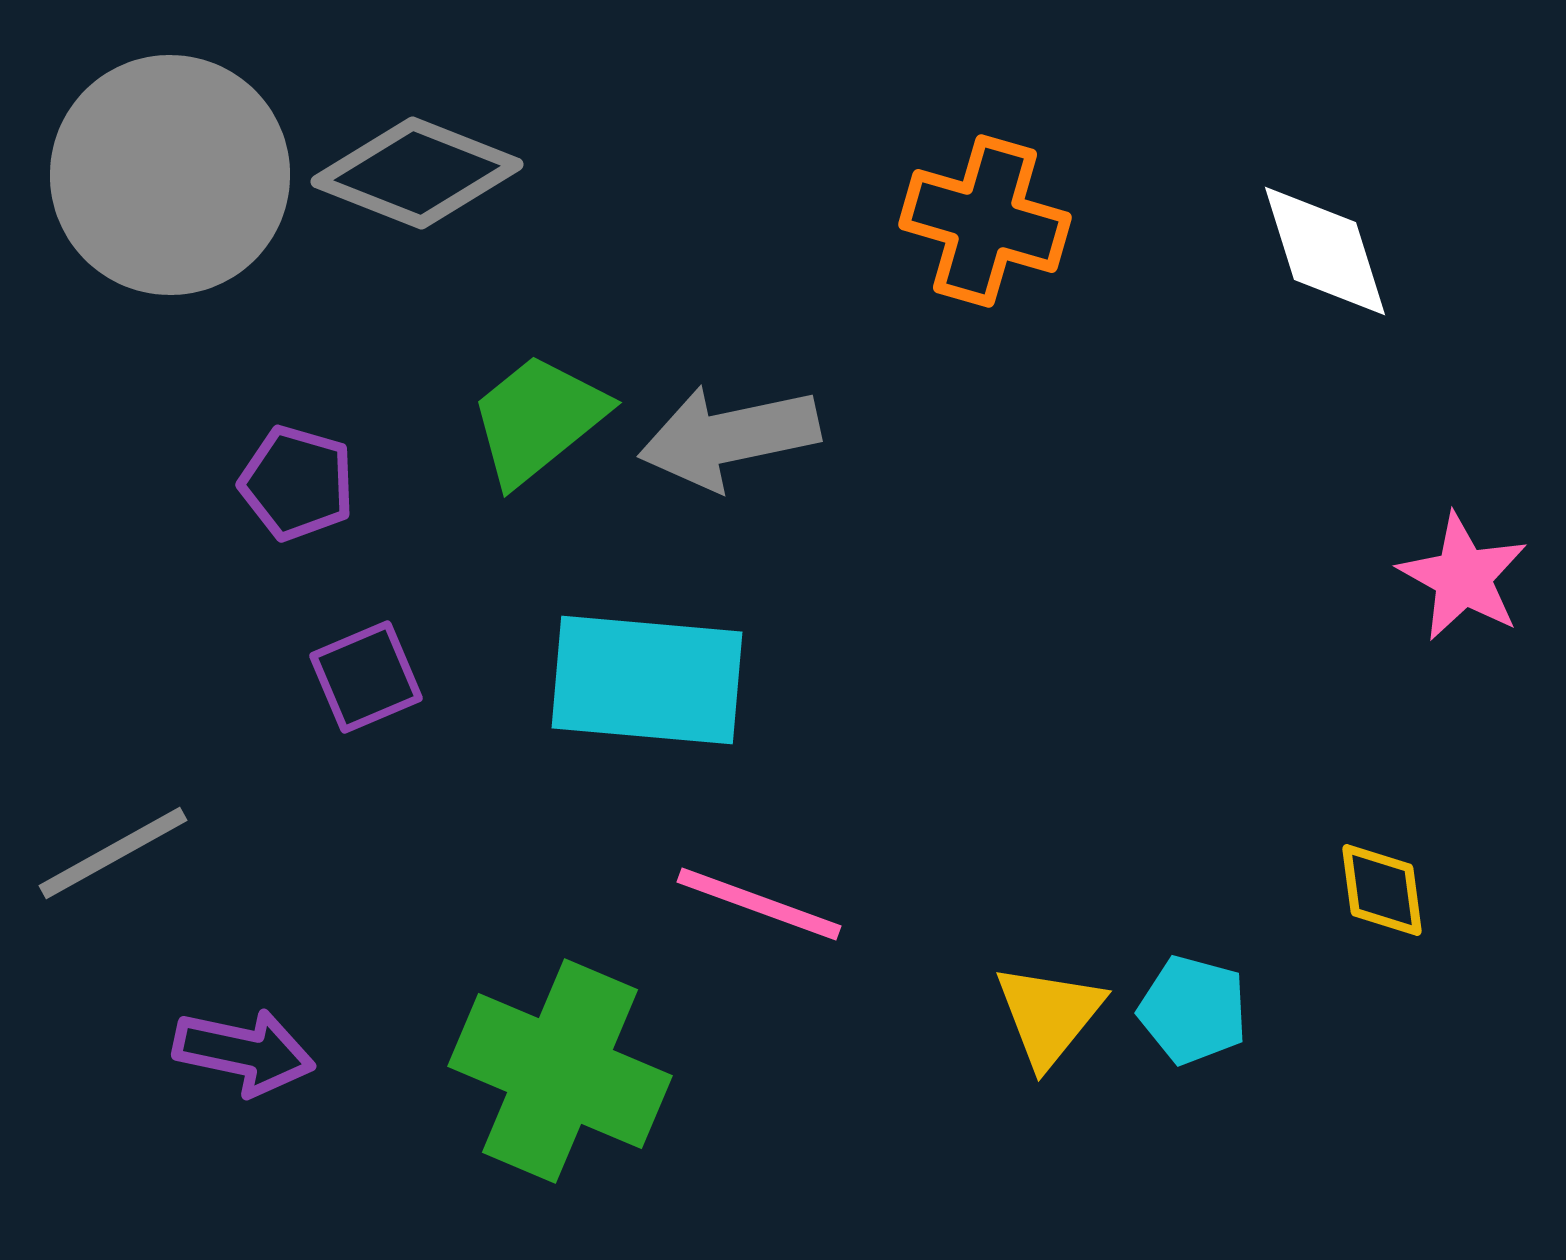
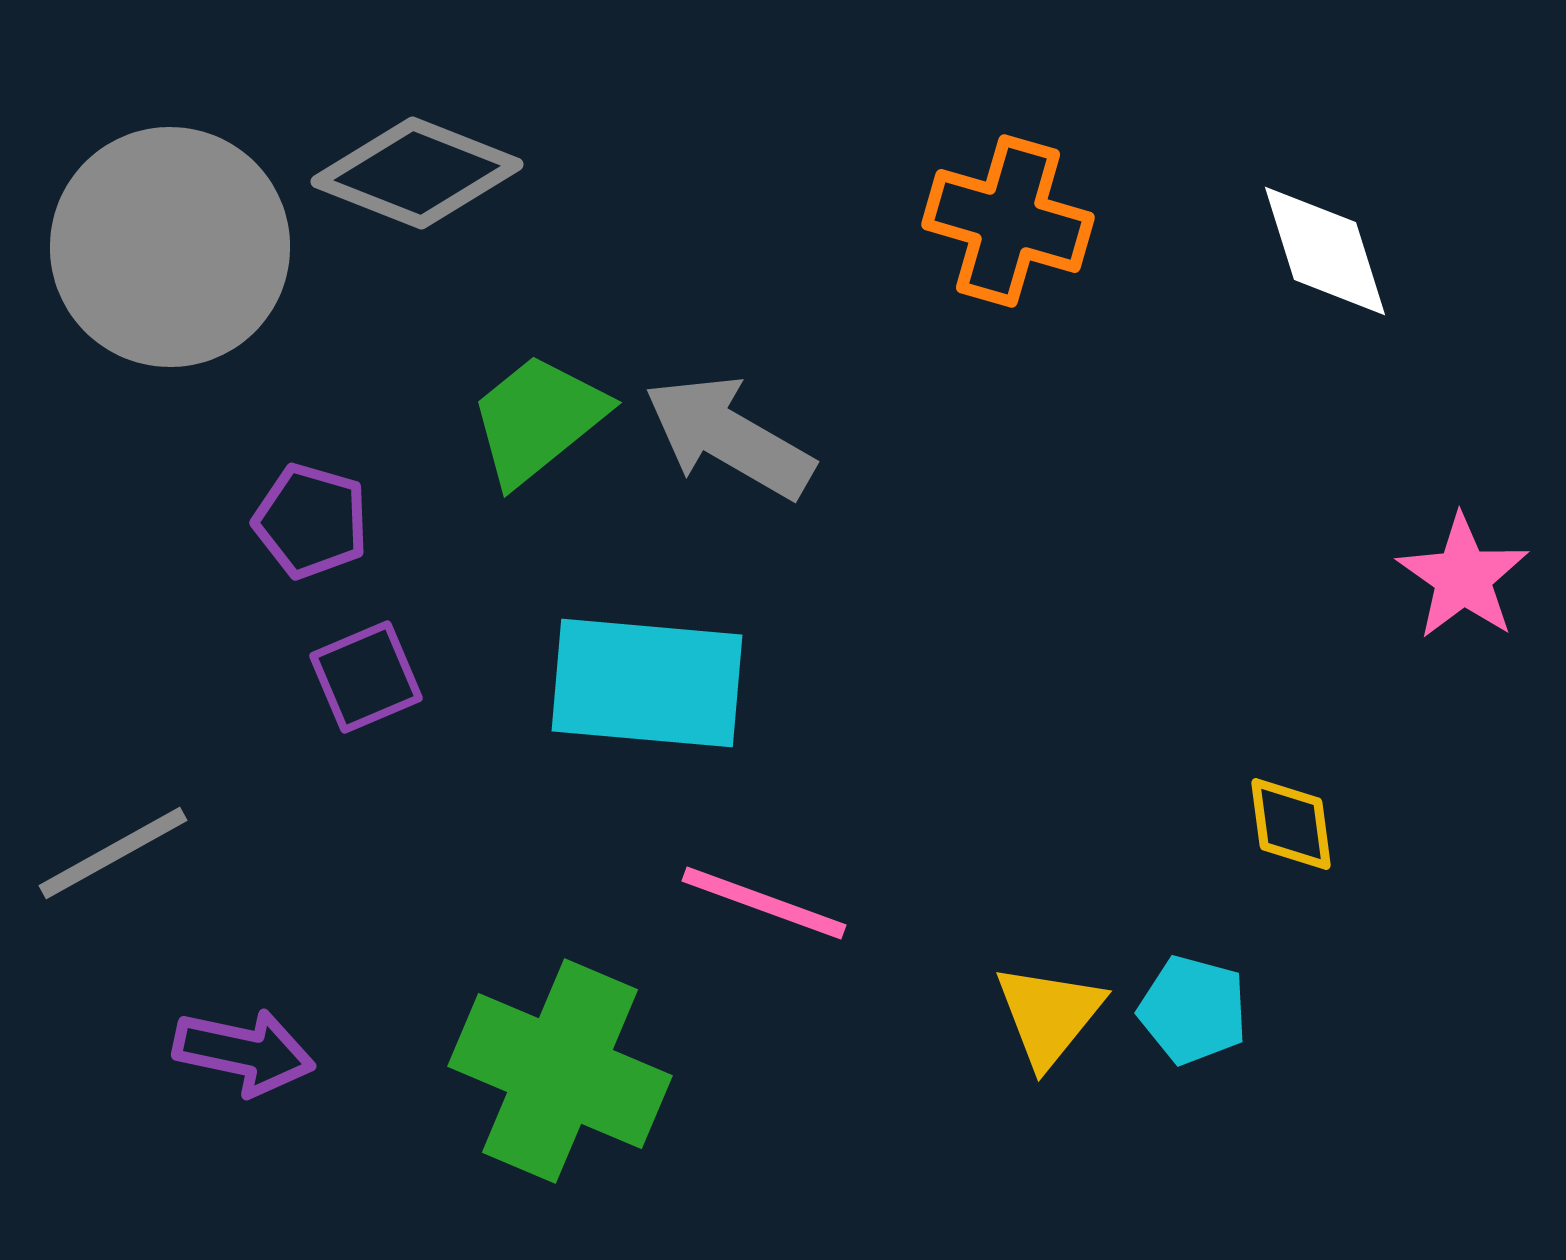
gray circle: moved 72 px down
orange cross: moved 23 px right
gray arrow: rotated 42 degrees clockwise
purple pentagon: moved 14 px right, 38 px down
pink star: rotated 6 degrees clockwise
cyan rectangle: moved 3 px down
yellow diamond: moved 91 px left, 66 px up
pink line: moved 5 px right, 1 px up
